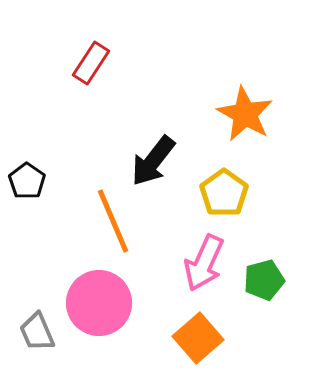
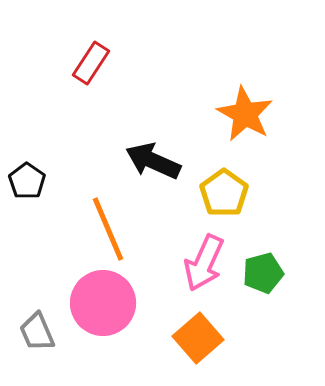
black arrow: rotated 76 degrees clockwise
orange line: moved 5 px left, 8 px down
green pentagon: moved 1 px left, 7 px up
pink circle: moved 4 px right
